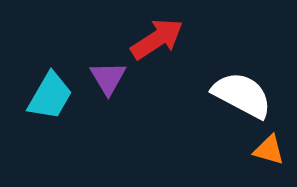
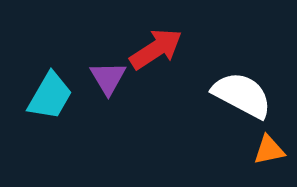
red arrow: moved 1 px left, 10 px down
orange triangle: rotated 28 degrees counterclockwise
